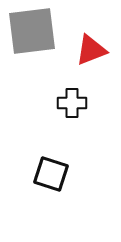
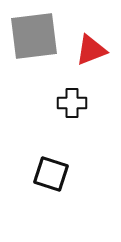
gray square: moved 2 px right, 5 px down
